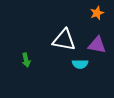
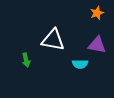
white triangle: moved 11 px left
